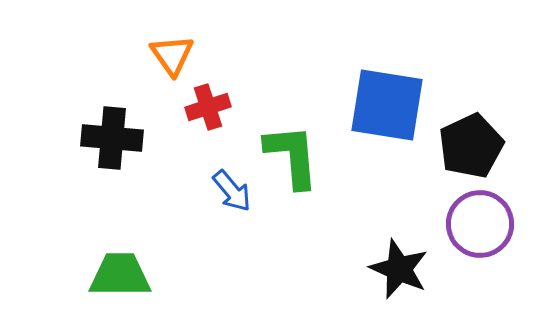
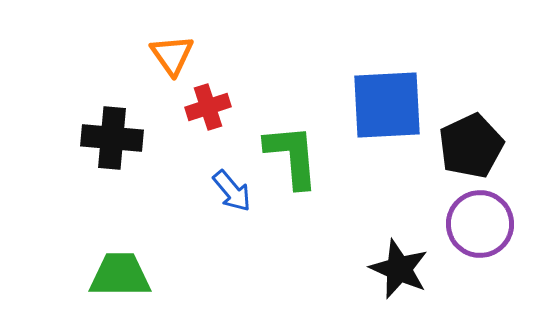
blue square: rotated 12 degrees counterclockwise
